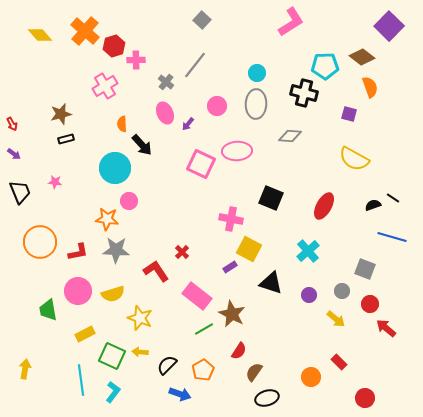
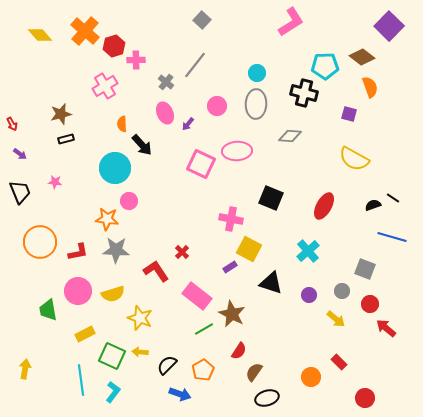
purple arrow at (14, 154): moved 6 px right
